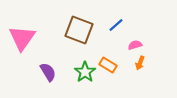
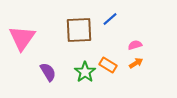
blue line: moved 6 px left, 6 px up
brown square: rotated 24 degrees counterclockwise
orange arrow: moved 4 px left; rotated 144 degrees counterclockwise
